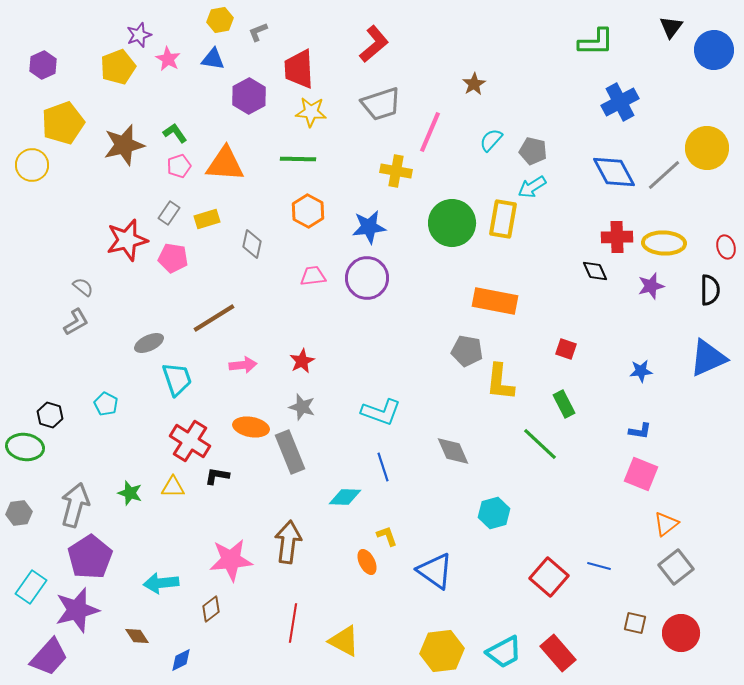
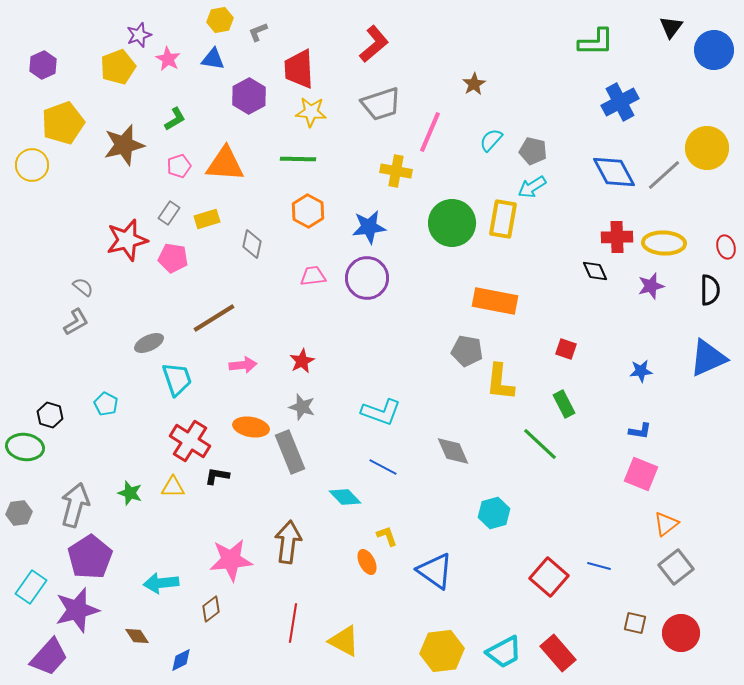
green L-shape at (175, 133): moved 14 px up; rotated 95 degrees clockwise
blue line at (383, 467): rotated 44 degrees counterclockwise
cyan diamond at (345, 497): rotated 44 degrees clockwise
